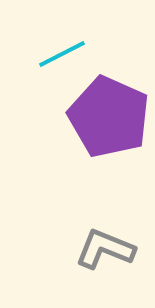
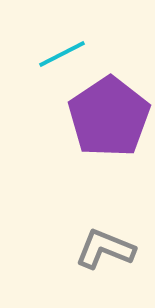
purple pentagon: rotated 14 degrees clockwise
